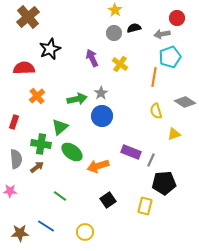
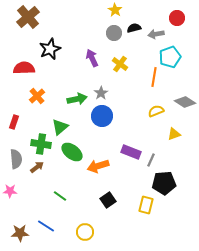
gray arrow: moved 6 px left
yellow semicircle: rotated 84 degrees clockwise
yellow rectangle: moved 1 px right, 1 px up
